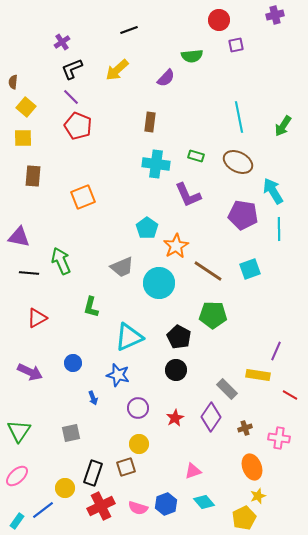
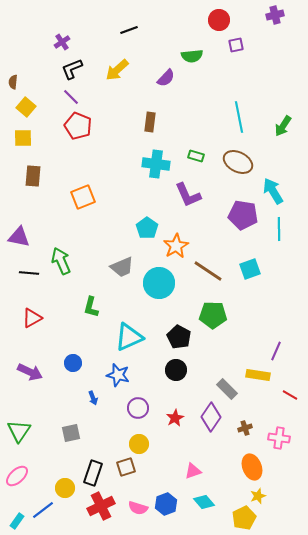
red triangle at (37, 318): moved 5 px left
